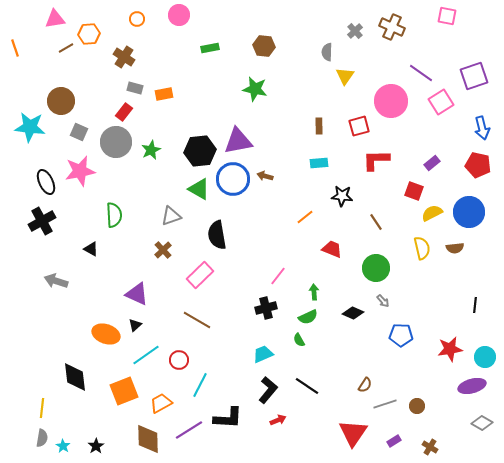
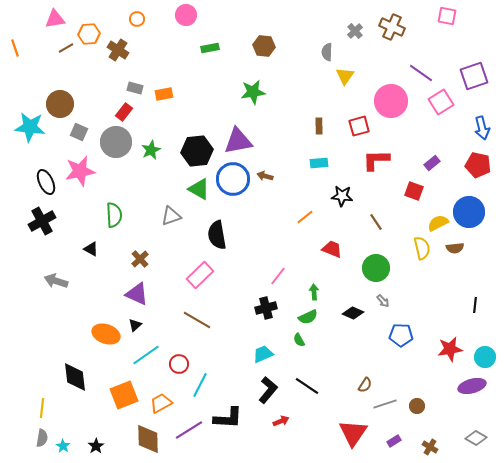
pink circle at (179, 15): moved 7 px right
brown cross at (124, 57): moved 6 px left, 7 px up
green star at (255, 89): moved 2 px left, 3 px down; rotated 20 degrees counterclockwise
brown circle at (61, 101): moved 1 px left, 3 px down
black hexagon at (200, 151): moved 3 px left
yellow semicircle at (432, 213): moved 6 px right, 10 px down
brown cross at (163, 250): moved 23 px left, 9 px down
red circle at (179, 360): moved 4 px down
orange square at (124, 391): moved 4 px down
red arrow at (278, 420): moved 3 px right, 1 px down
gray diamond at (482, 423): moved 6 px left, 15 px down
